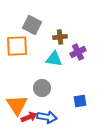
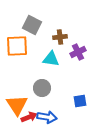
cyan triangle: moved 3 px left
